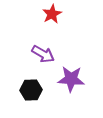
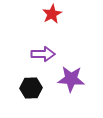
purple arrow: rotated 30 degrees counterclockwise
black hexagon: moved 2 px up
